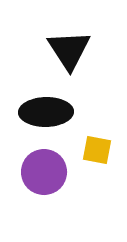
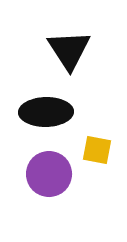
purple circle: moved 5 px right, 2 px down
